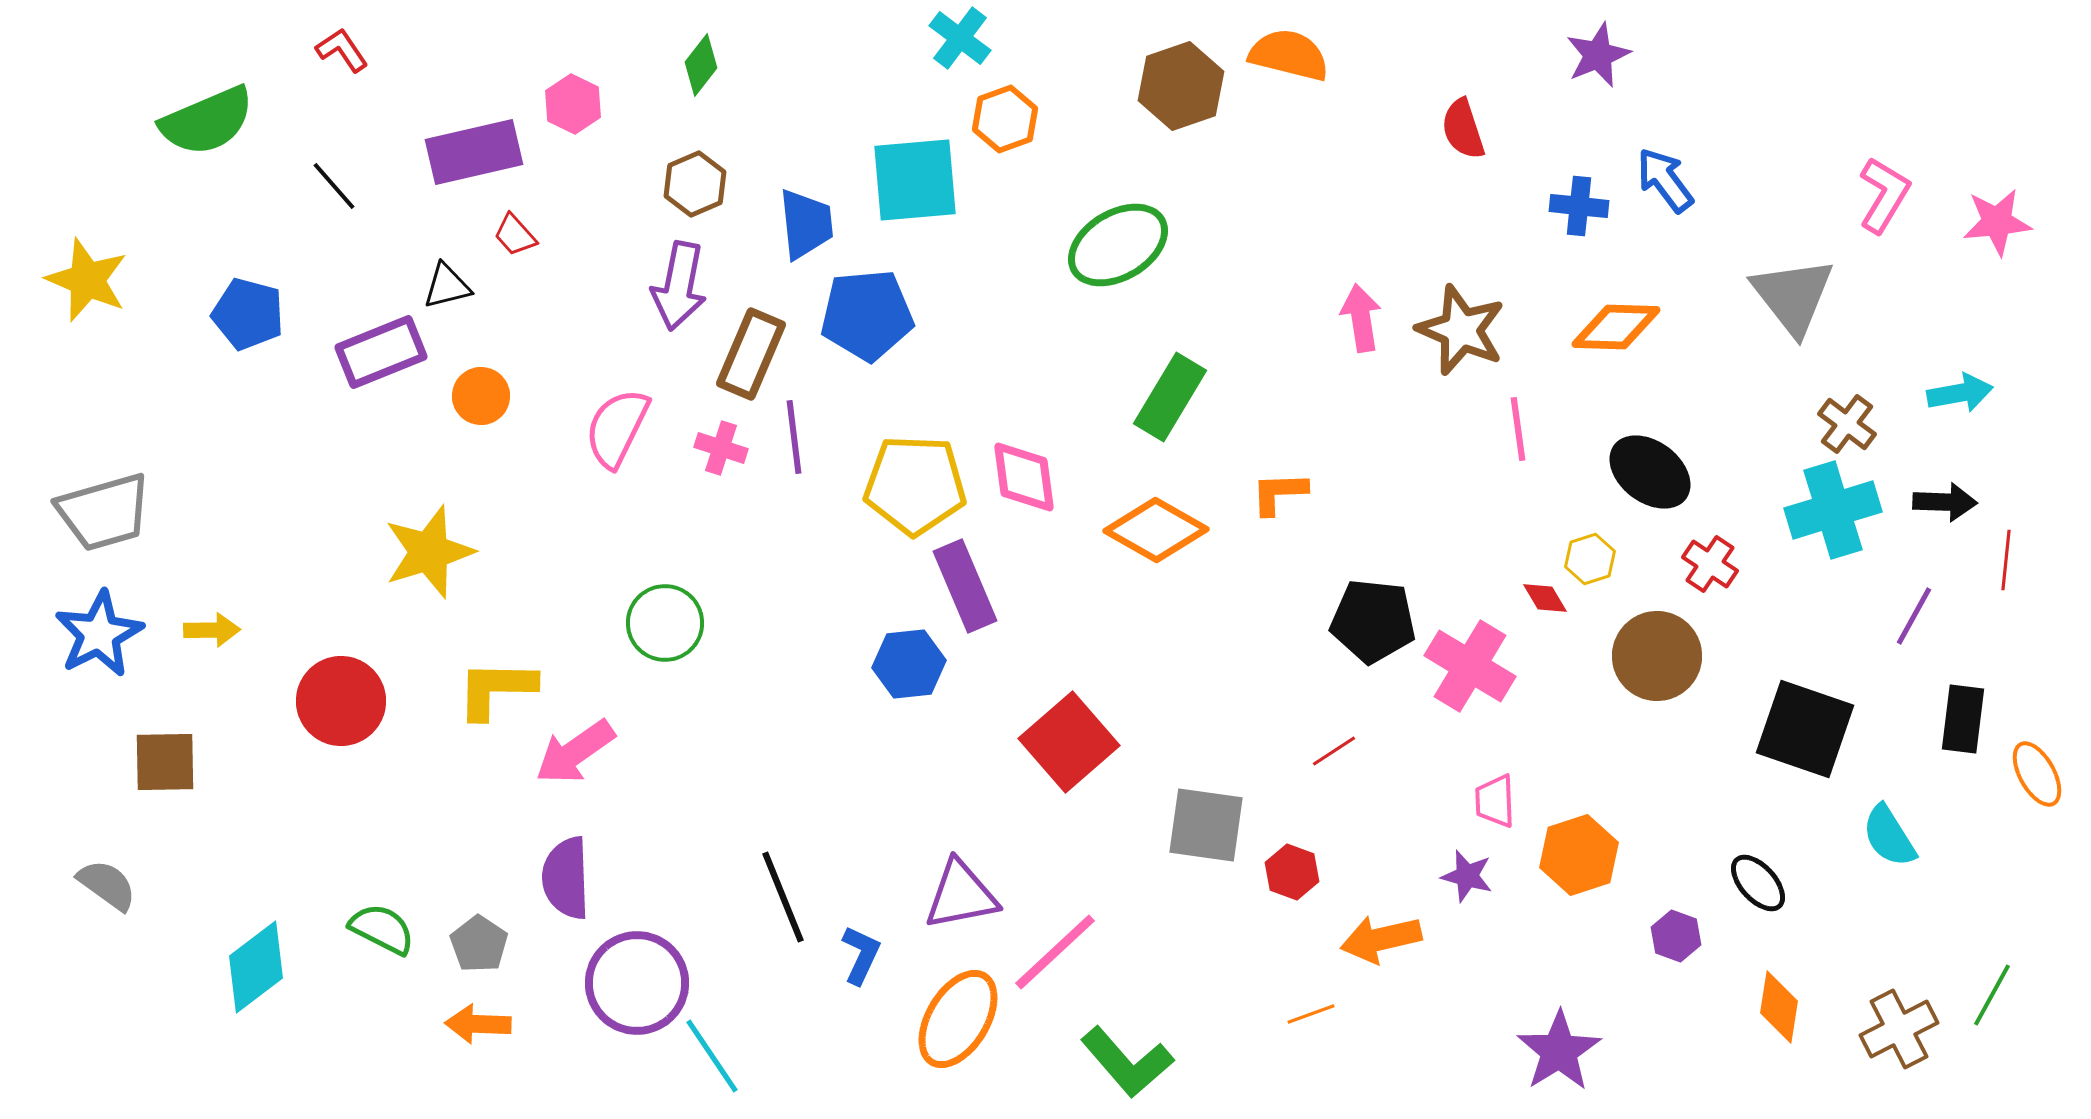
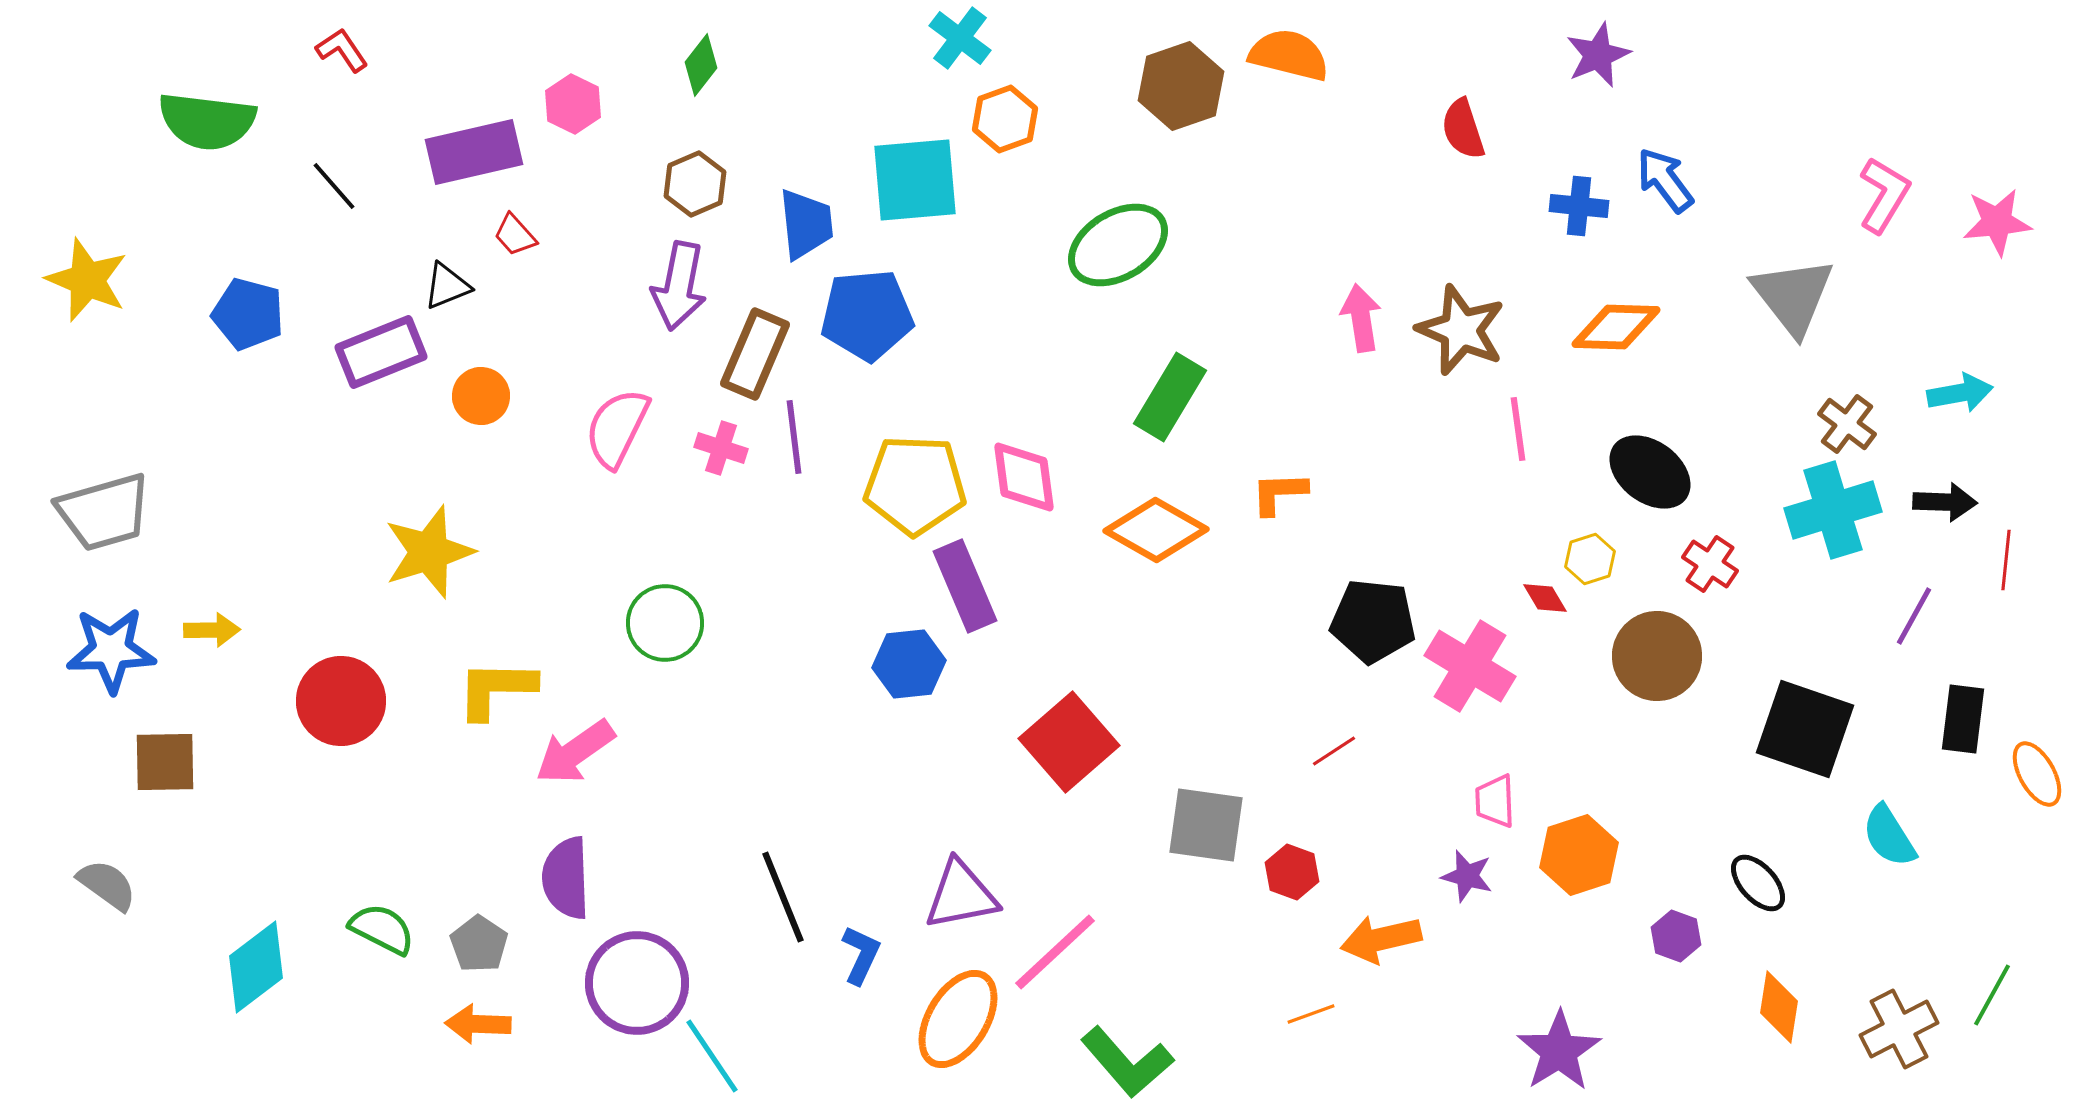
green semicircle at (207, 121): rotated 30 degrees clockwise
black triangle at (447, 286): rotated 8 degrees counterclockwise
brown rectangle at (751, 354): moved 4 px right
blue star at (99, 634): moved 12 px right, 16 px down; rotated 26 degrees clockwise
